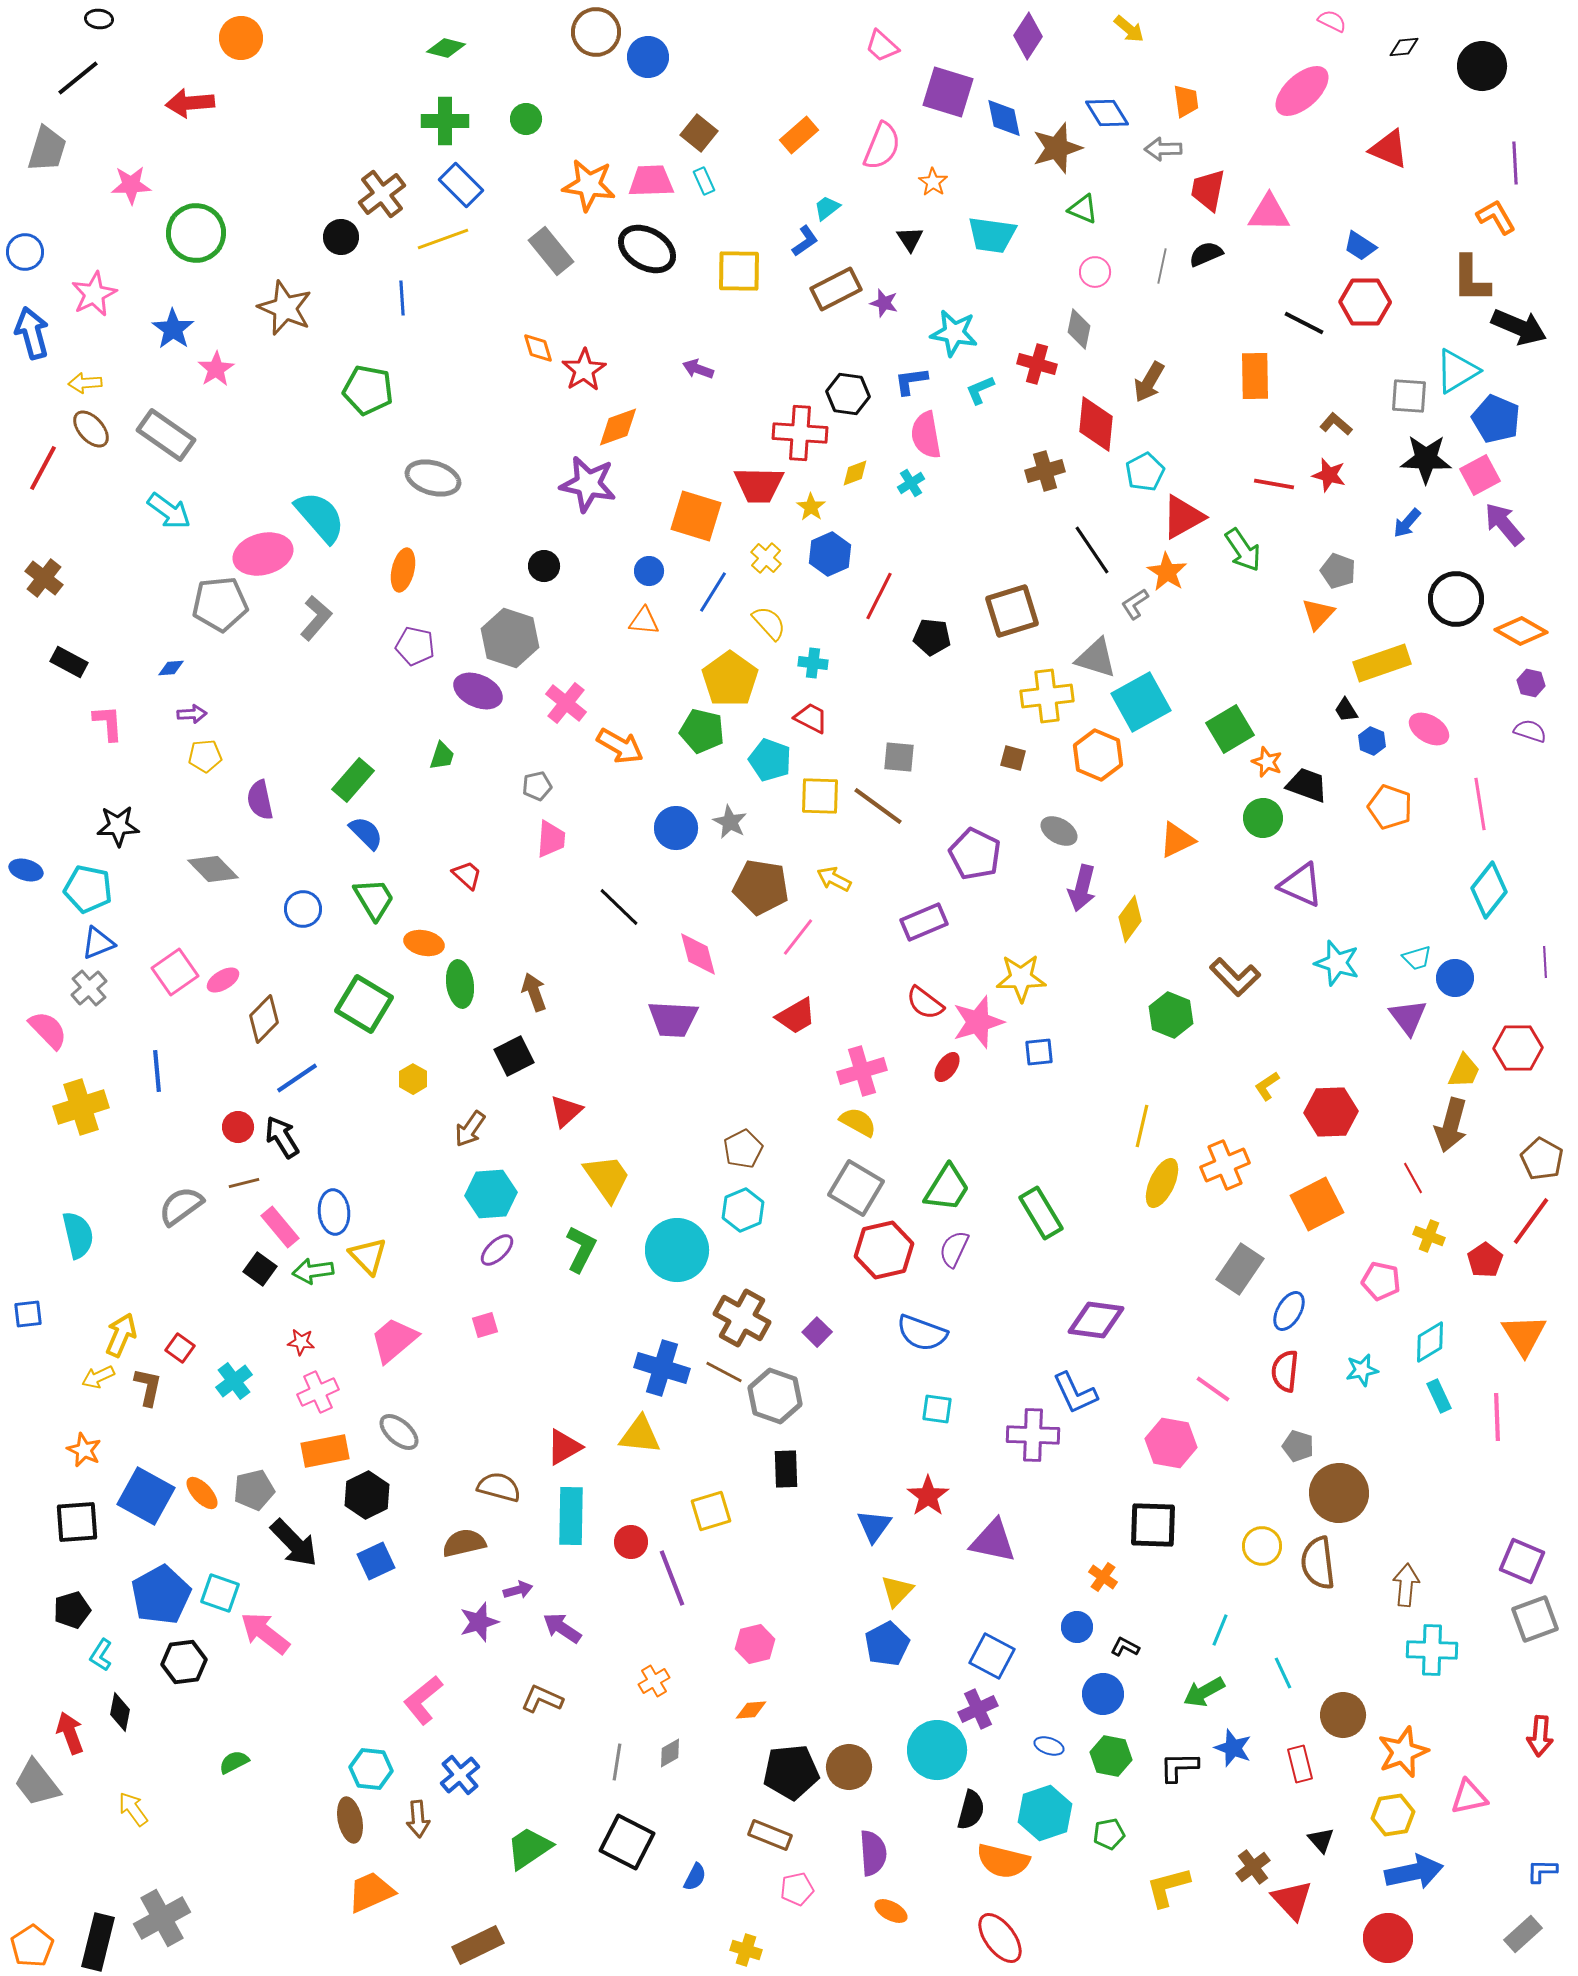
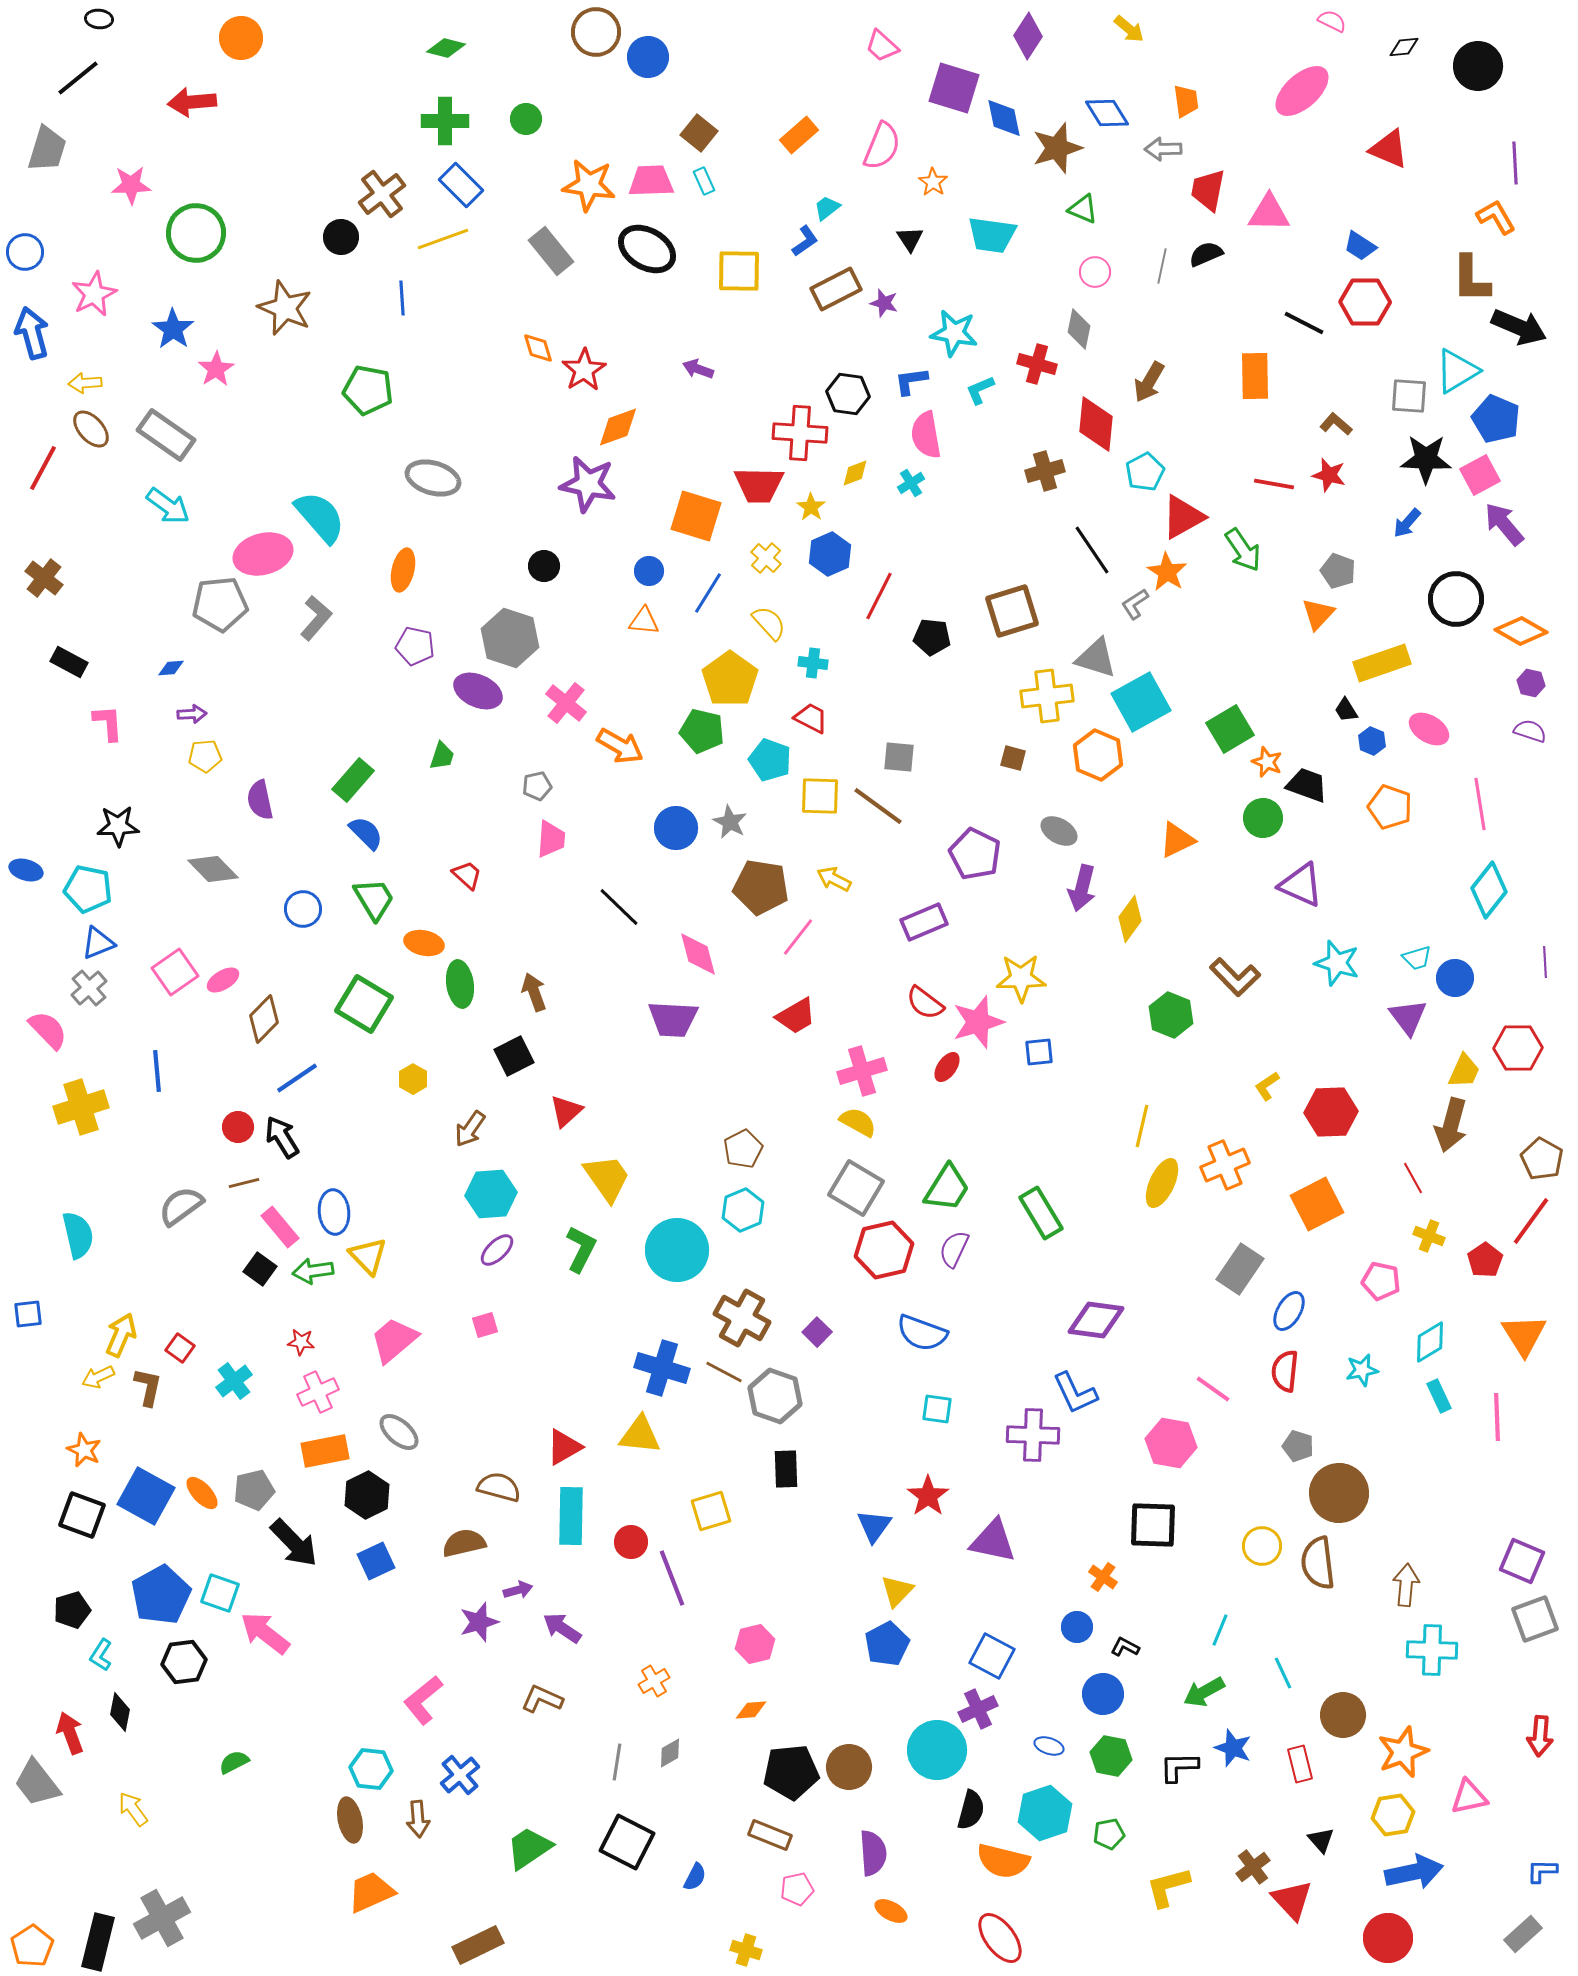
black circle at (1482, 66): moved 4 px left
purple square at (948, 92): moved 6 px right, 4 px up
red arrow at (190, 103): moved 2 px right, 1 px up
cyan arrow at (169, 511): moved 1 px left, 5 px up
blue line at (713, 592): moved 5 px left, 1 px down
black square at (77, 1522): moved 5 px right, 7 px up; rotated 24 degrees clockwise
